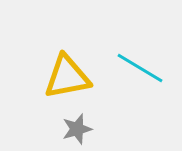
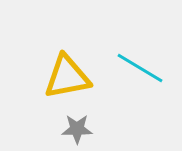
gray star: rotated 16 degrees clockwise
